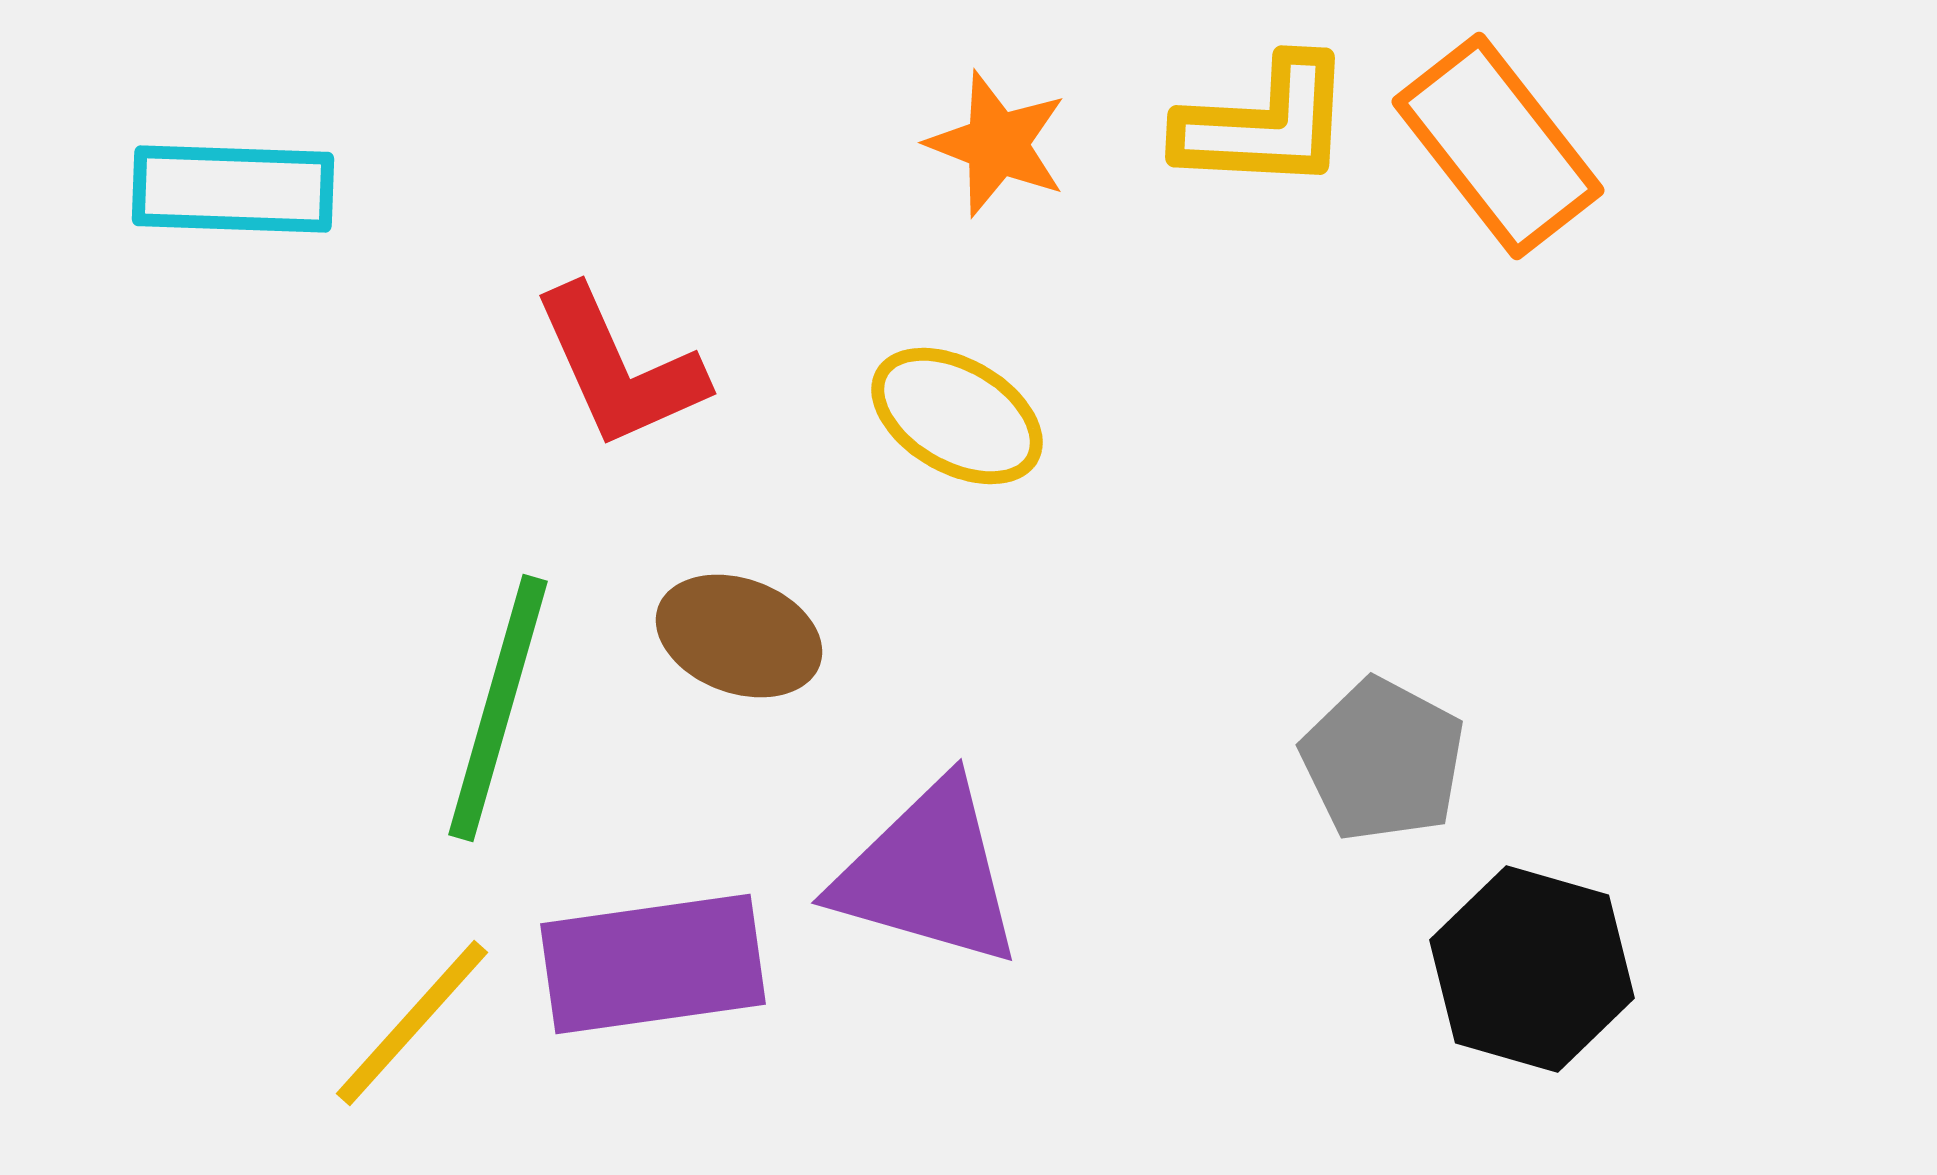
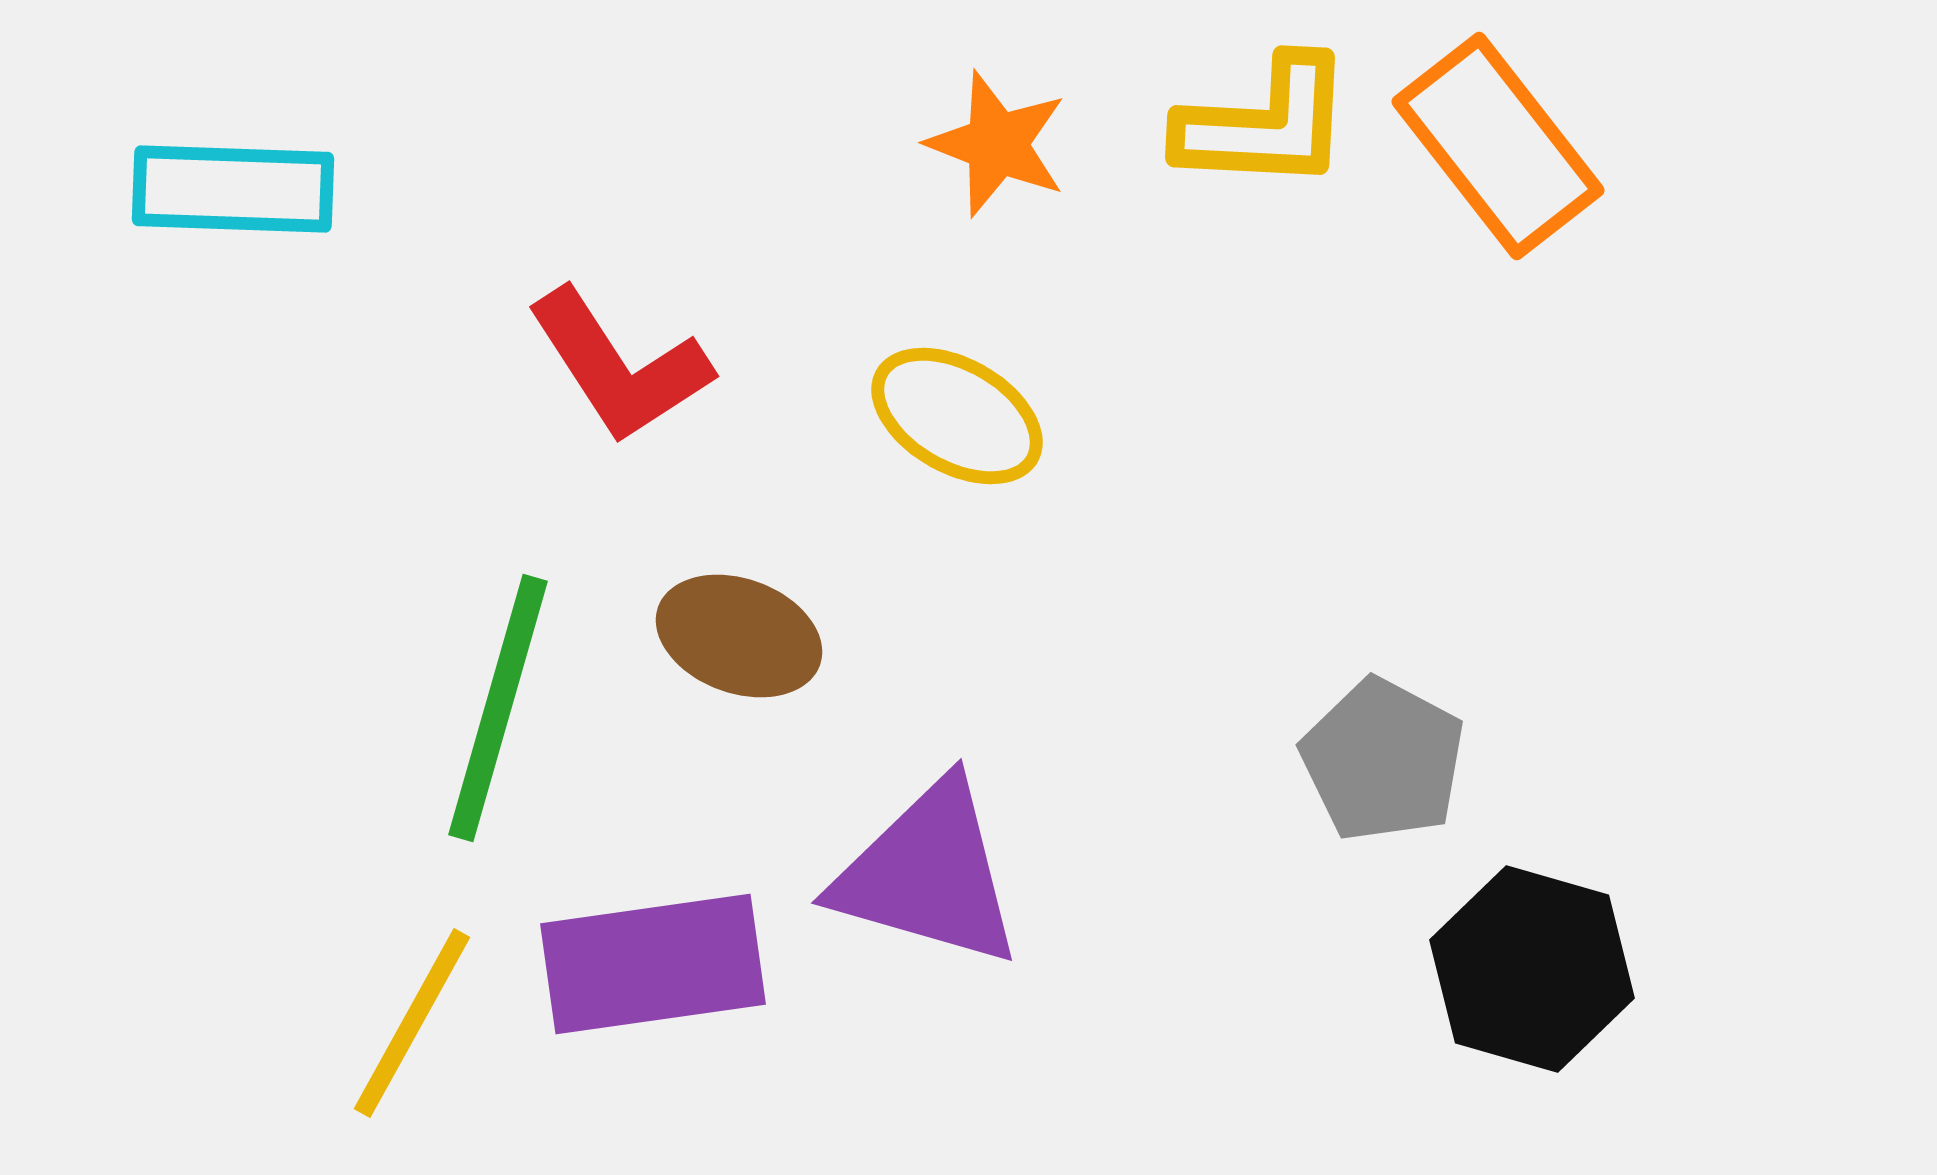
red L-shape: moved 2 px up; rotated 9 degrees counterclockwise
yellow line: rotated 13 degrees counterclockwise
